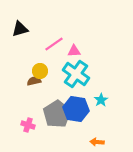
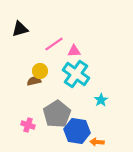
blue hexagon: moved 1 px right, 22 px down
